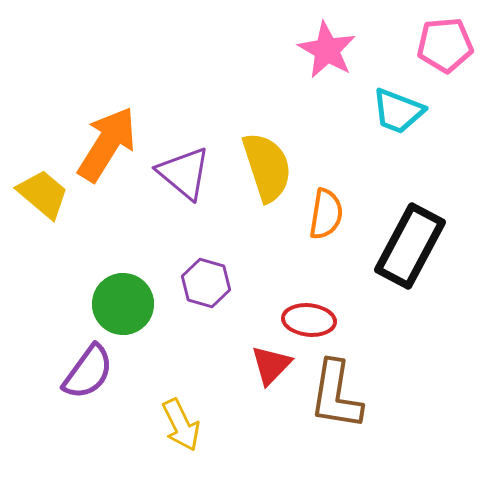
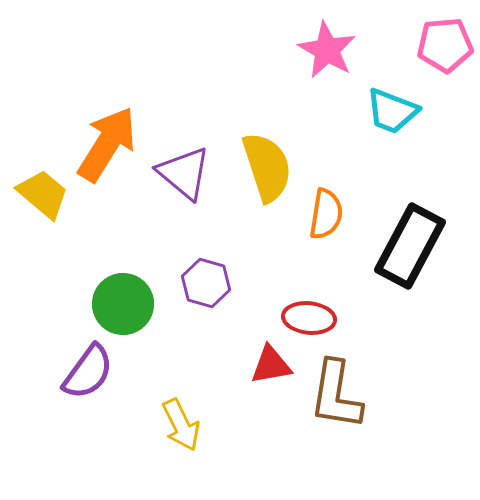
cyan trapezoid: moved 6 px left
red ellipse: moved 2 px up
red triangle: rotated 36 degrees clockwise
